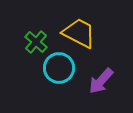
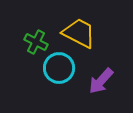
green cross: rotated 15 degrees counterclockwise
